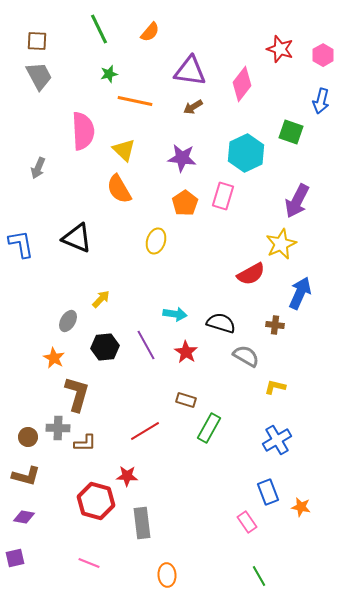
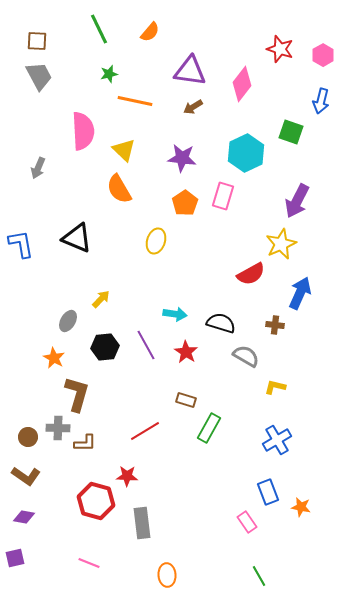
brown L-shape at (26, 476): rotated 20 degrees clockwise
